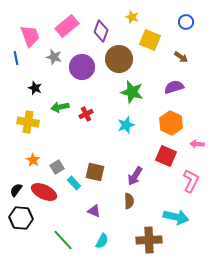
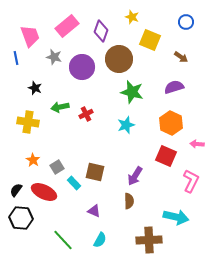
cyan semicircle: moved 2 px left, 1 px up
